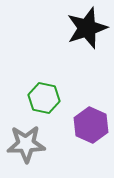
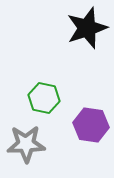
purple hexagon: rotated 16 degrees counterclockwise
